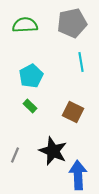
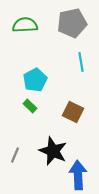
cyan pentagon: moved 4 px right, 4 px down
